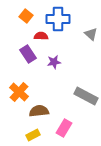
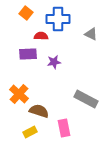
orange square: moved 3 px up
gray triangle: rotated 16 degrees counterclockwise
purple rectangle: rotated 60 degrees counterclockwise
orange cross: moved 2 px down
gray rectangle: moved 3 px down
brown semicircle: rotated 24 degrees clockwise
pink rectangle: rotated 42 degrees counterclockwise
yellow rectangle: moved 3 px left, 3 px up
